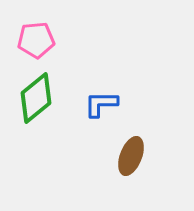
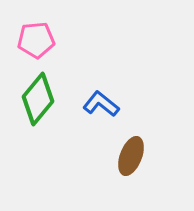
green diamond: moved 2 px right, 1 px down; rotated 12 degrees counterclockwise
blue L-shape: rotated 39 degrees clockwise
